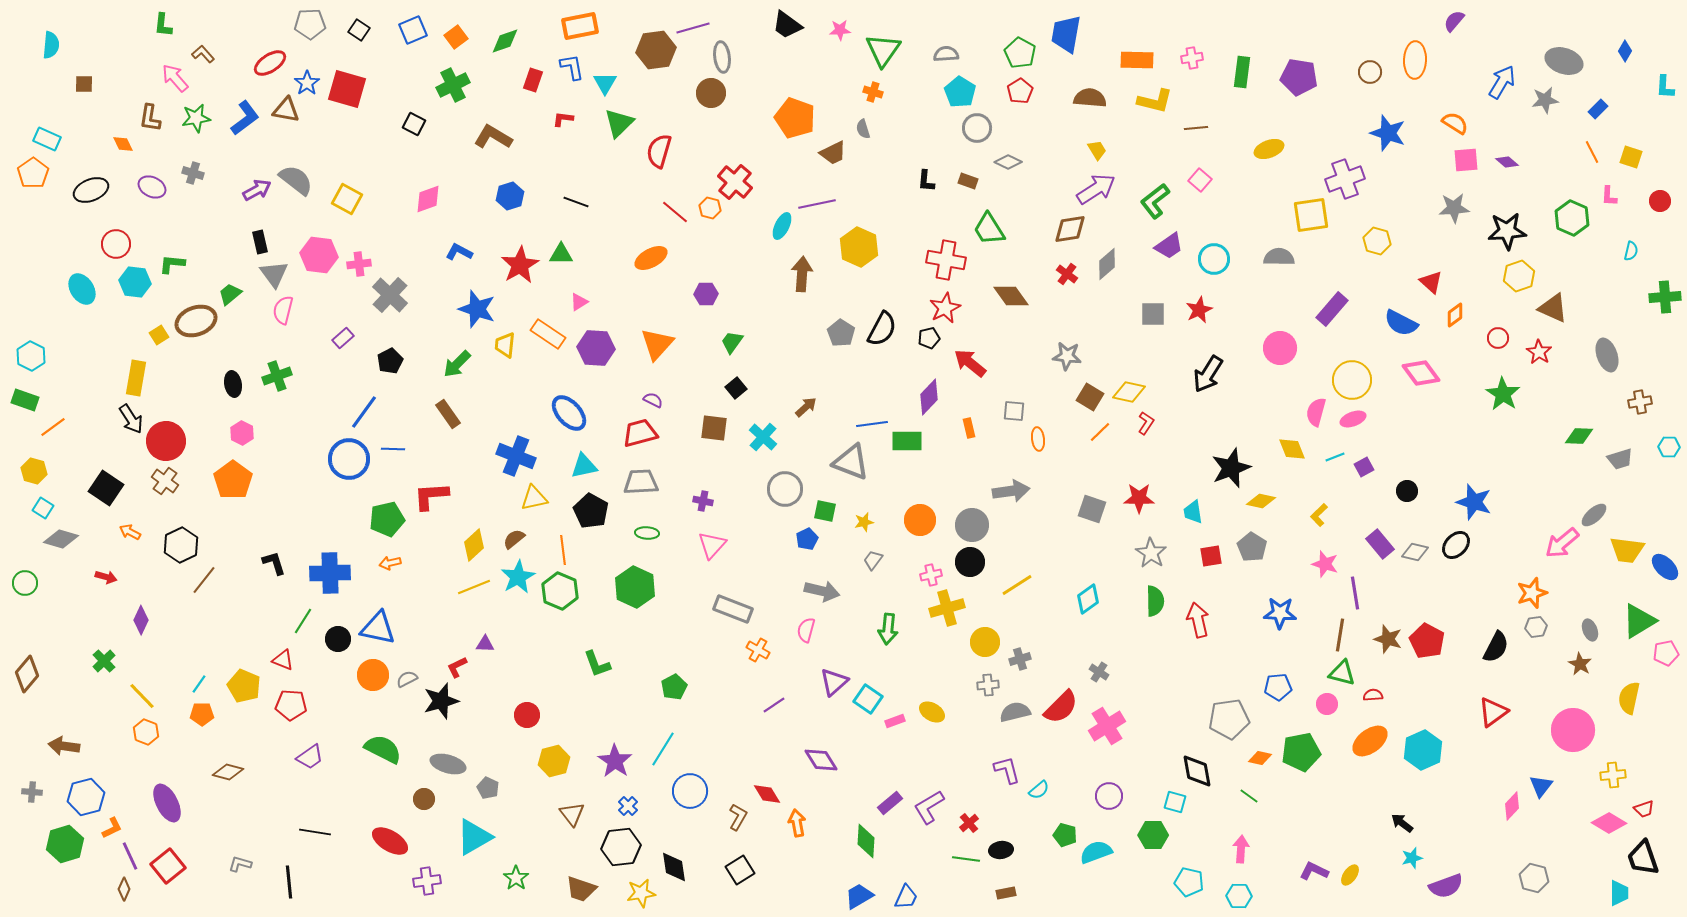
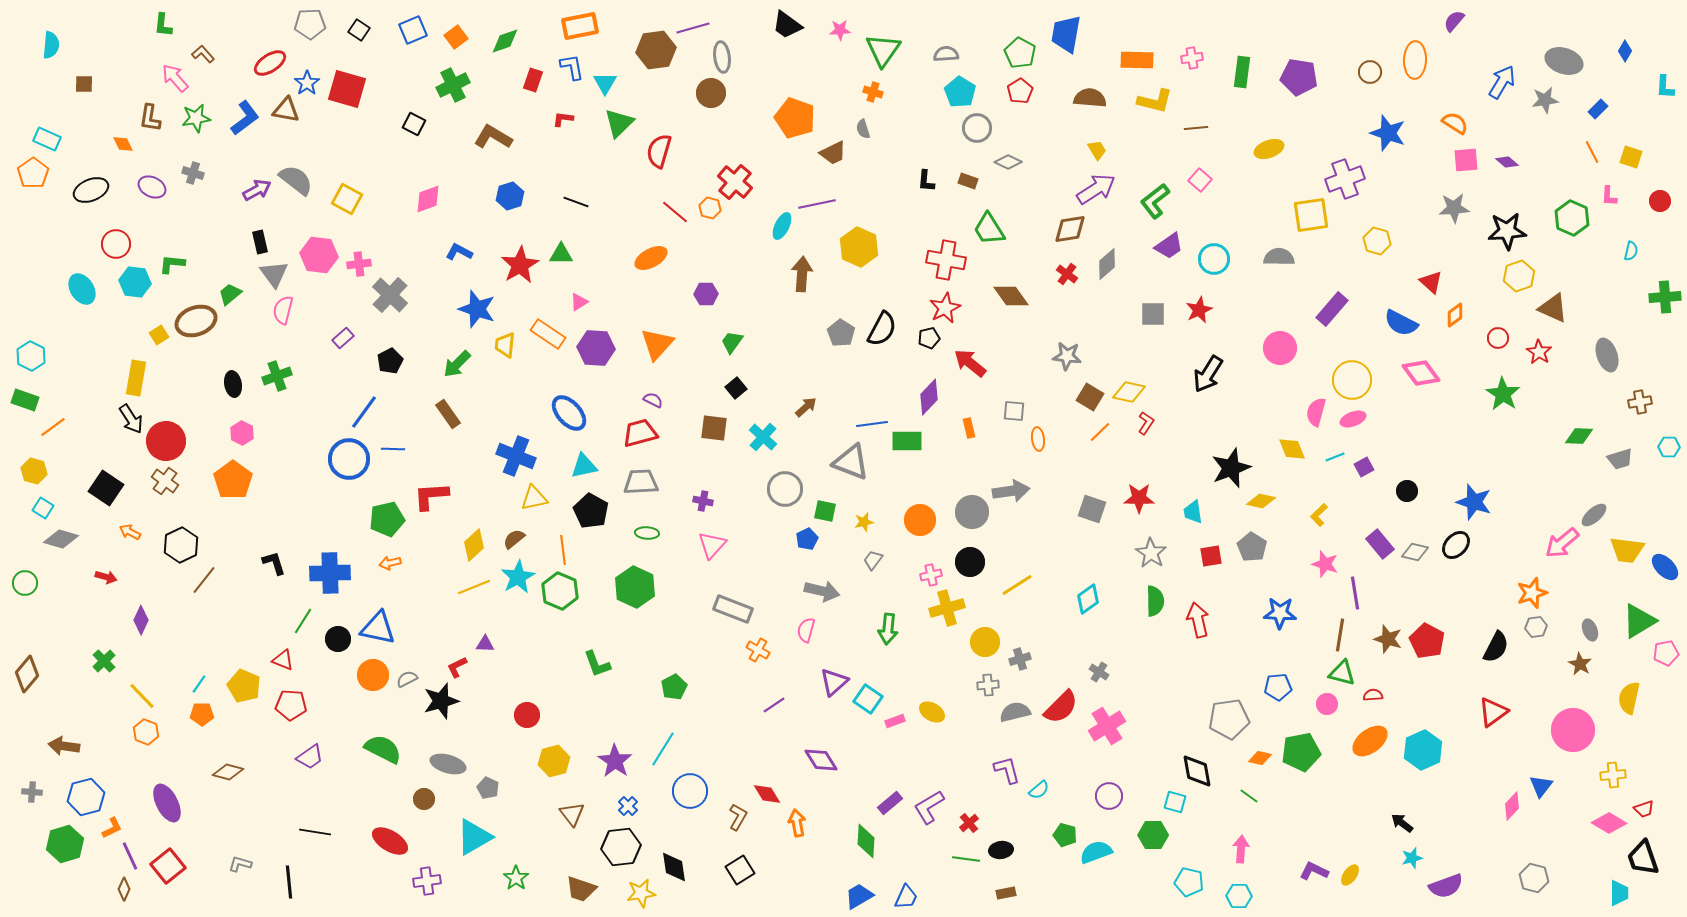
gray circle at (972, 525): moved 13 px up
